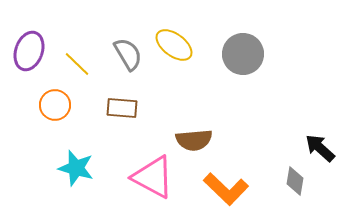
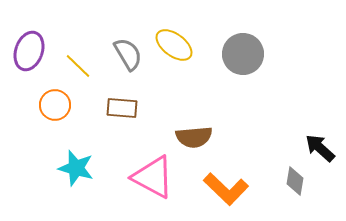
yellow line: moved 1 px right, 2 px down
brown semicircle: moved 3 px up
